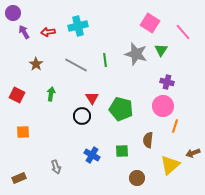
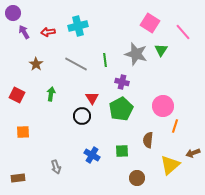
gray line: moved 1 px up
purple cross: moved 45 px left
green pentagon: rotated 30 degrees clockwise
brown rectangle: moved 1 px left; rotated 16 degrees clockwise
